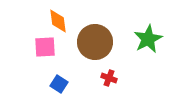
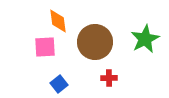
green star: moved 3 px left
red cross: rotated 21 degrees counterclockwise
blue square: rotated 18 degrees clockwise
